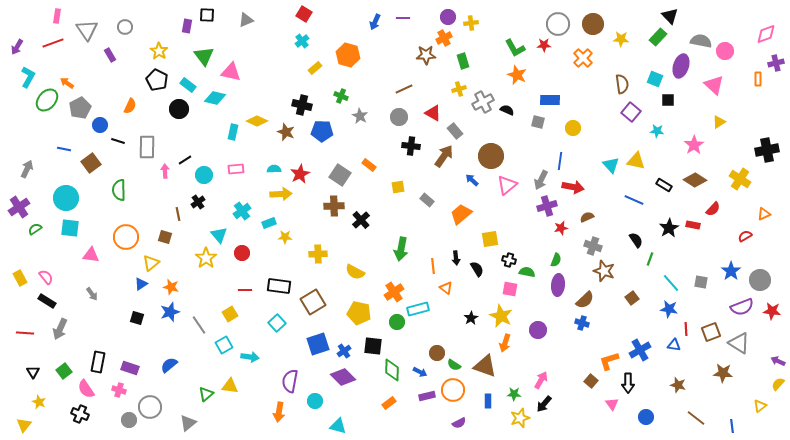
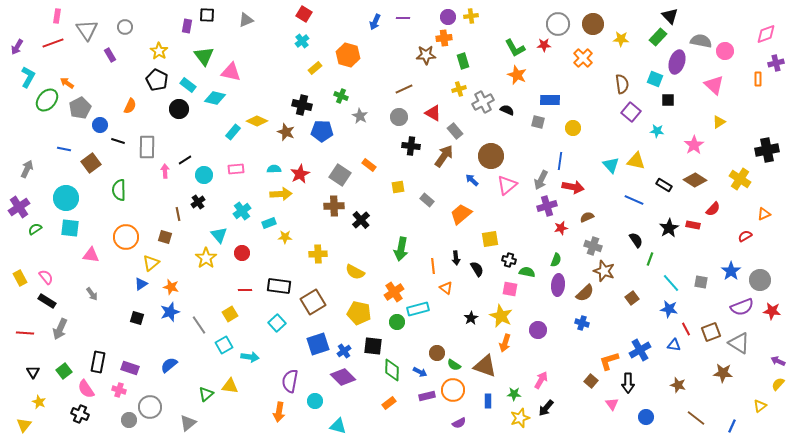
yellow cross at (471, 23): moved 7 px up
orange cross at (444, 38): rotated 21 degrees clockwise
purple ellipse at (681, 66): moved 4 px left, 4 px up
cyan rectangle at (233, 132): rotated 28 degrees clockwise
brown semicircle at (585, 300): moved 7 px up
red line at (686, 329): rotated 24 degrees counterclockwise
black arrow at (544, 404): moved 2 px right, 4 px down
blue line at (732, 426): rotated 32 degrees clockwise
